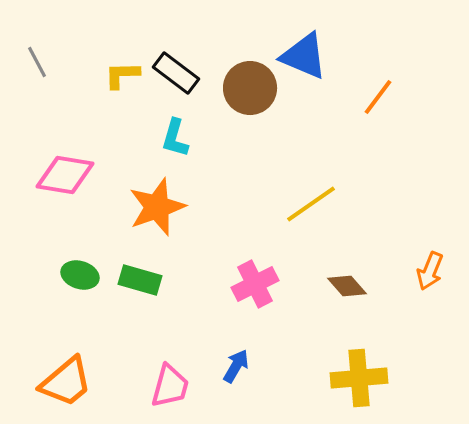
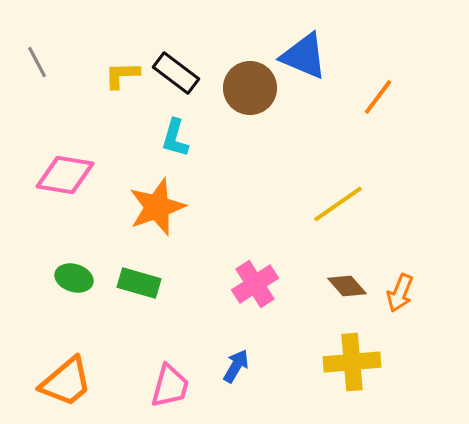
yellow line: moved 27 px right
orange arrow: moved 30 px left, 22 px down
green ellipse: moved 6 px left, 3 px down
green rectangle: moved 1 px left, 3 px down
pink cross: rotated 6 degrees counterclockwise
yellow cross: moved 7 px left, 16 px up
